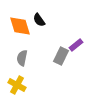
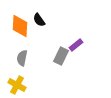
orange diamond: rotated 20 degrees clockwise
